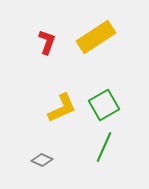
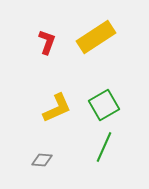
yellow L-shape: moved 5 px left
gray diamond: rotated 20 degrees counterclockwise
